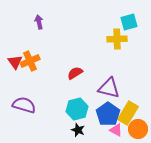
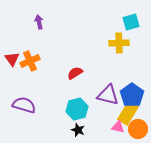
cyan square: moved 2 px right
yellow cross: moved 2 px right, 4 px down
red triangle: moved 3 px left, 3 px up
purple triangle: moved 1 px left, 7 px down
blue pentagon: moved 24 px right, 19 px up
pink triangle: moved 2 px right, 3 px up; rotated 16 degrees counterclockwise
